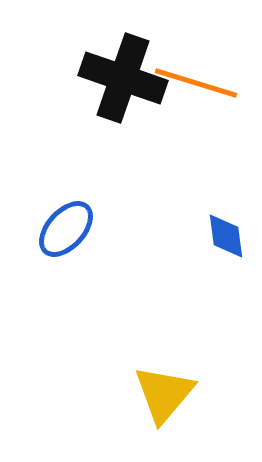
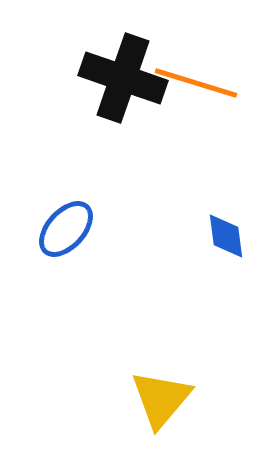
yellow triangle: moved 3 px left, 5 px down
